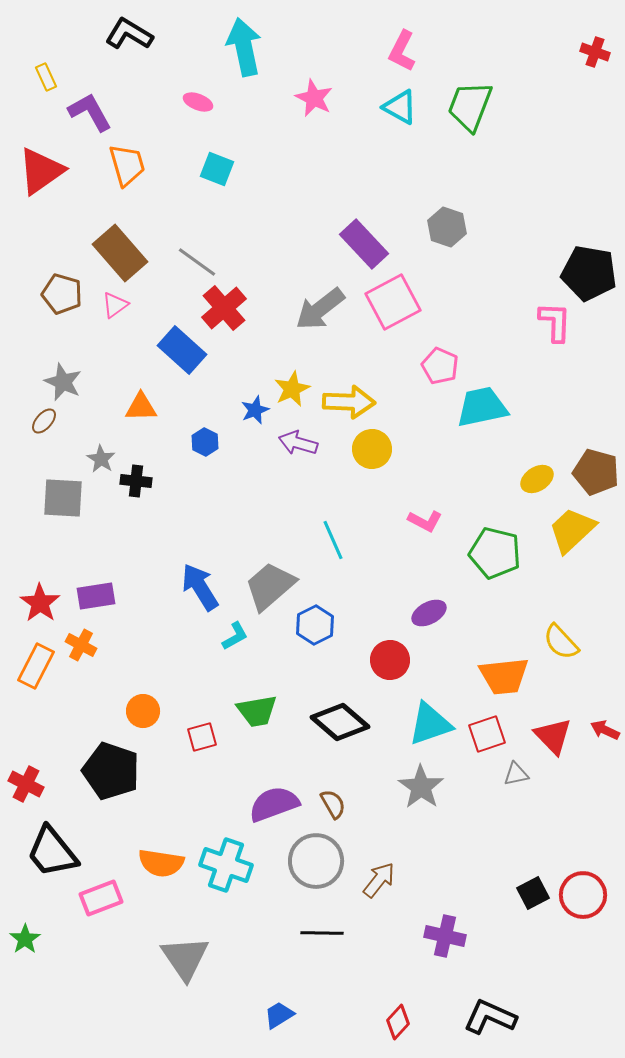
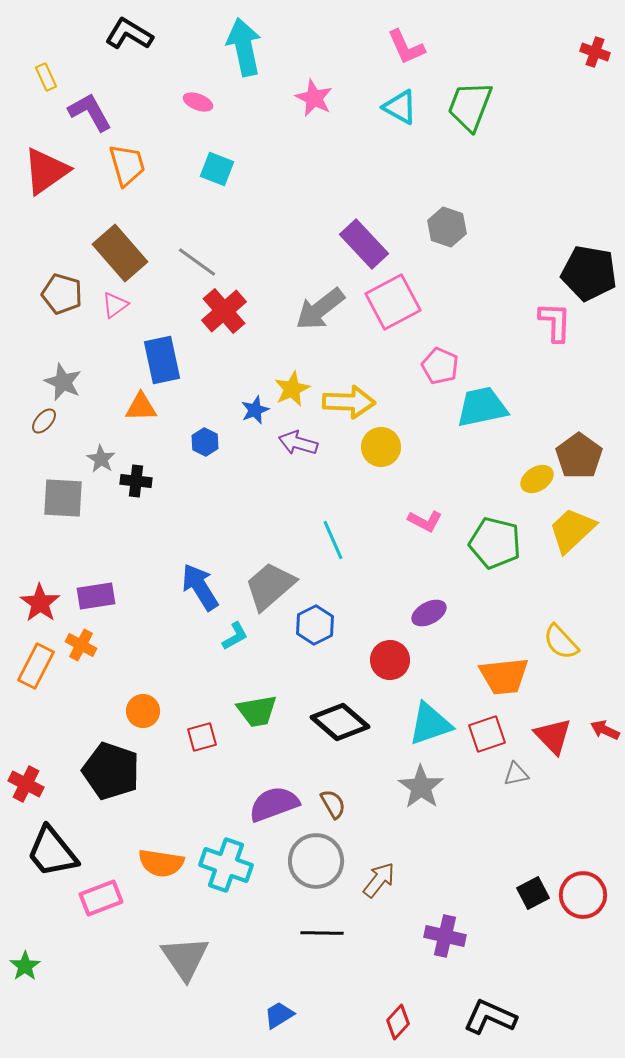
pink L-shape at (402, 51): moved 4 px right, 4 px up; rotated 51 degrees counterclockwise
red triangle at (41, 171): moved 5 px right
red cross at (224, 308): moved 3 px down
blue rectangle at (182, 350): moved 20 px left, 10 px down; rotated 36 degrees clockwise
yellow circle at (372, 449): moved 9 px right, 2 px up
brown pentagon at (596, 472): moved 17 px left, 16 px up; rotated 21 degrees clockwise
green pentagon at (495, 553): moved 10 px up
green star at (25, 939): moved 27 px down
